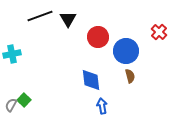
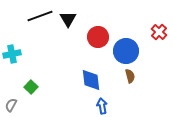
green square: moved 7 px right, 13 px up
